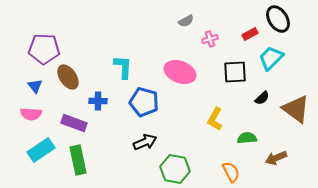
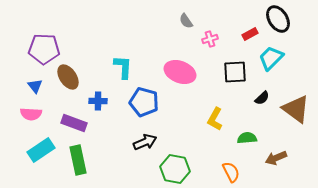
gray semicircle: rotated 84 degrees clockwise
